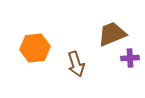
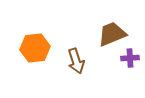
brown arrow: moved 3 px up
